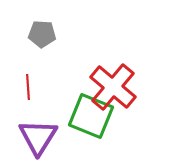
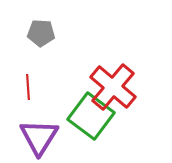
gray pentagon: moved 1 px left, 1 px up
green square: rotated 15 degrees clockwise
purple triangle: moved 1 px right
